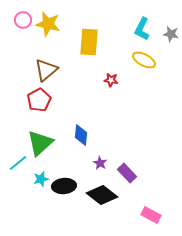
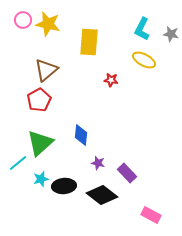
purple star: moved 2 px left; rotated 16 degrees counterclockwise
